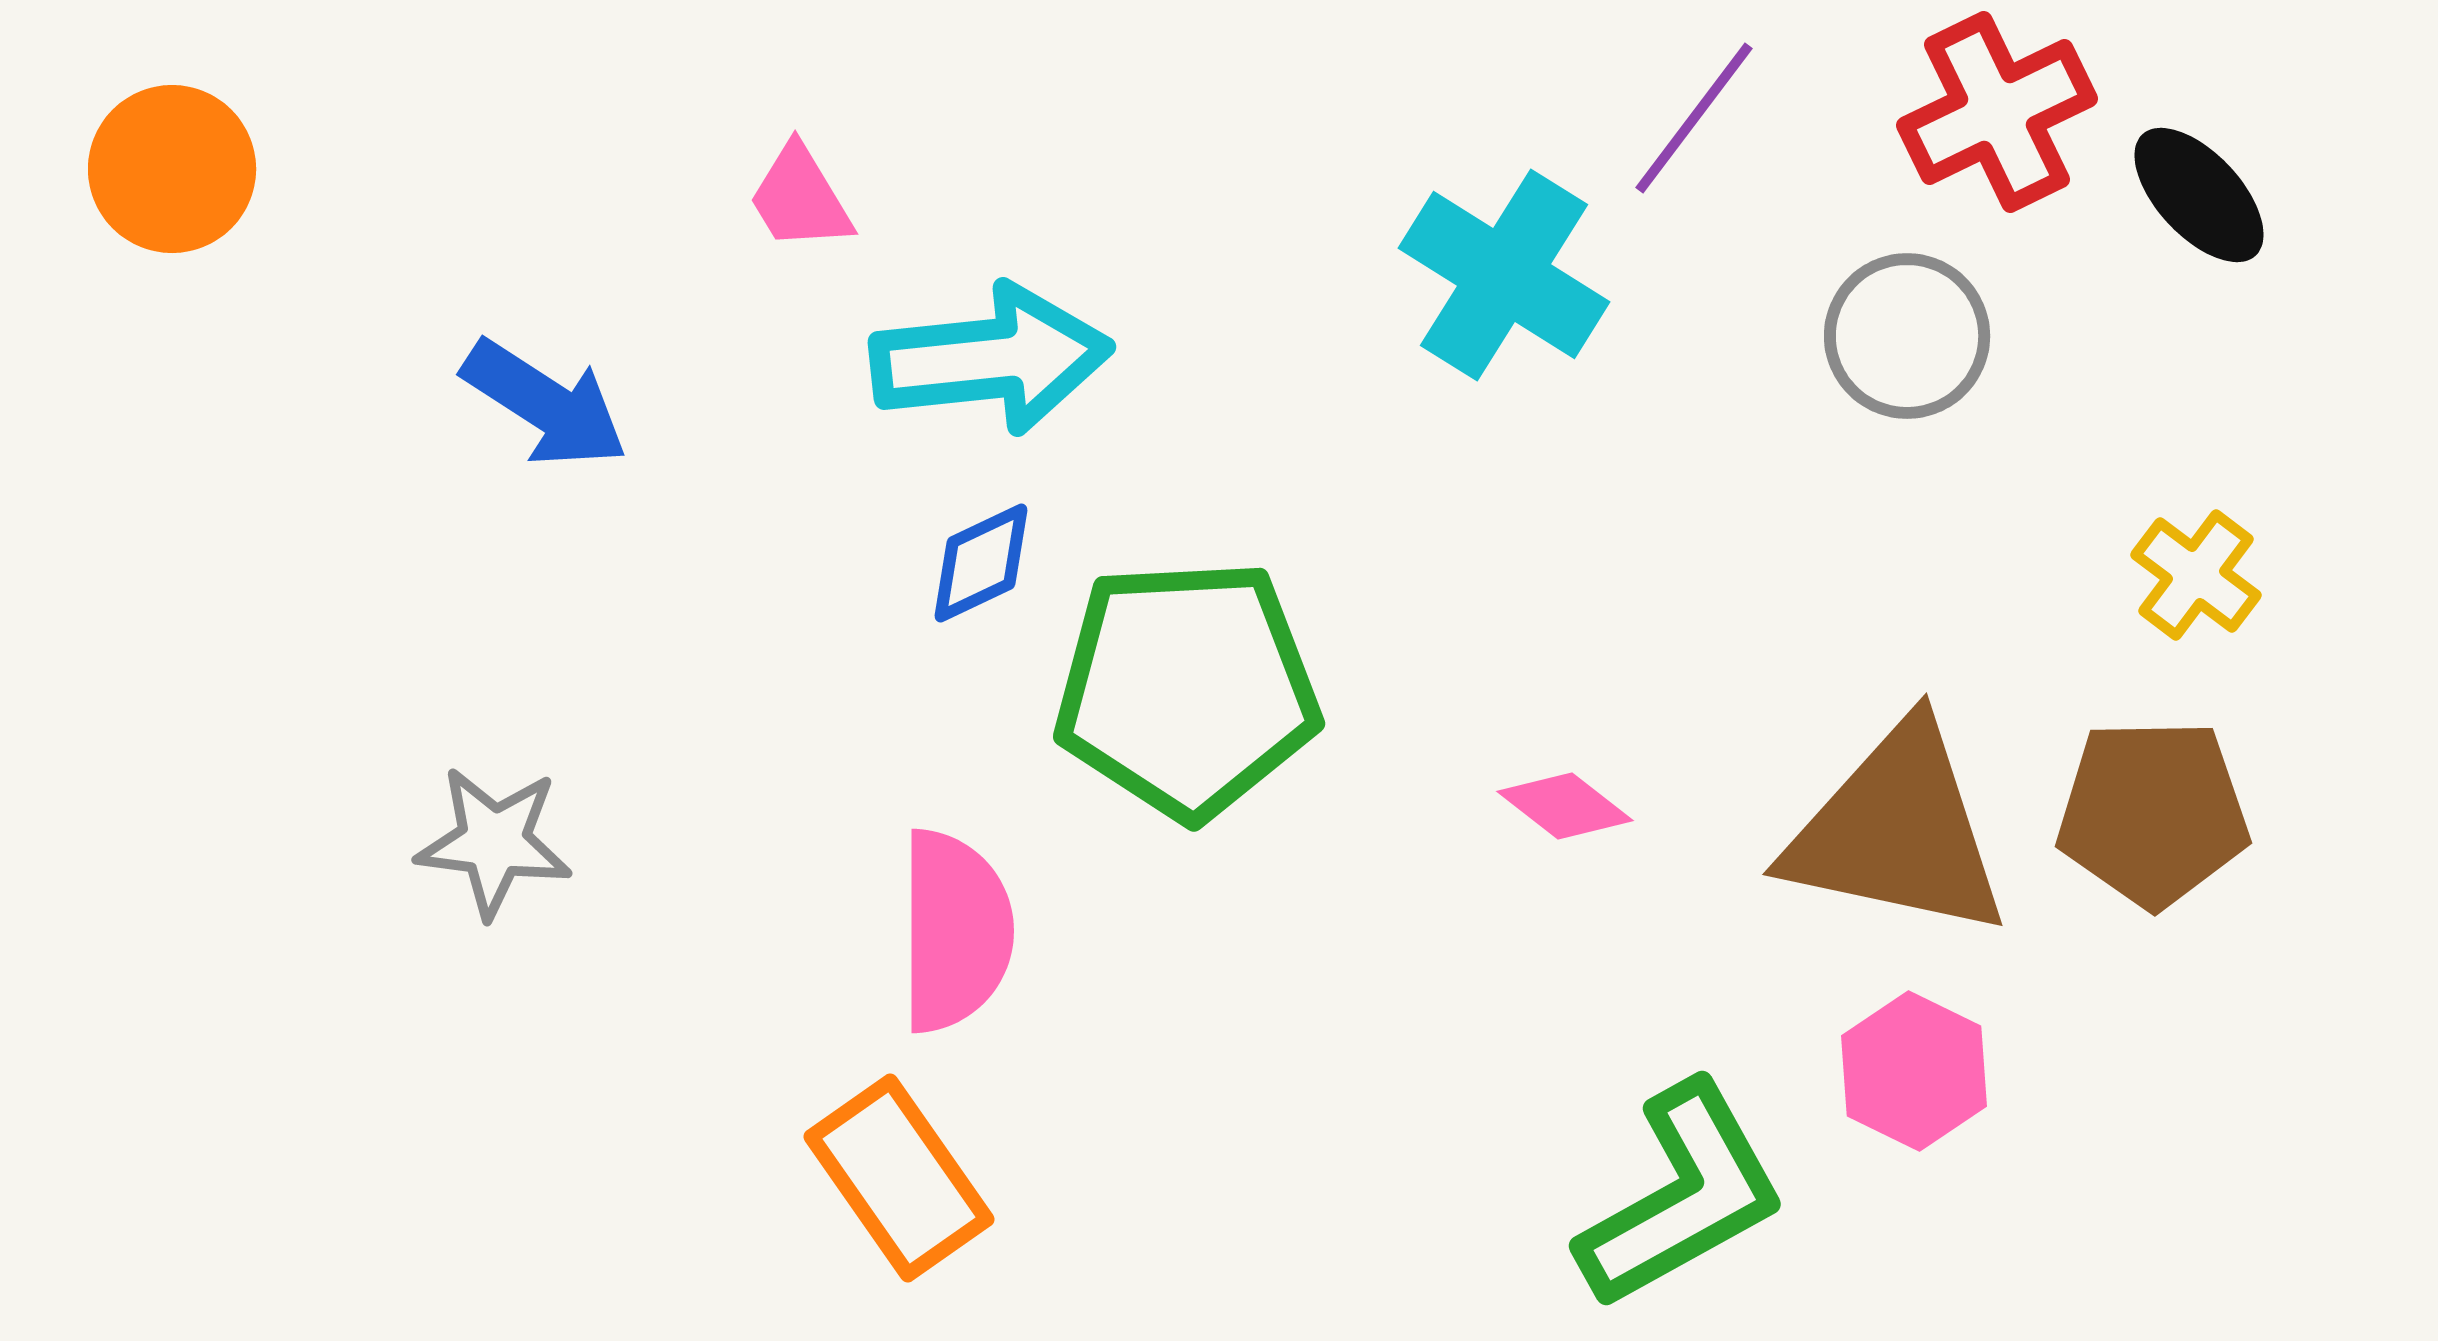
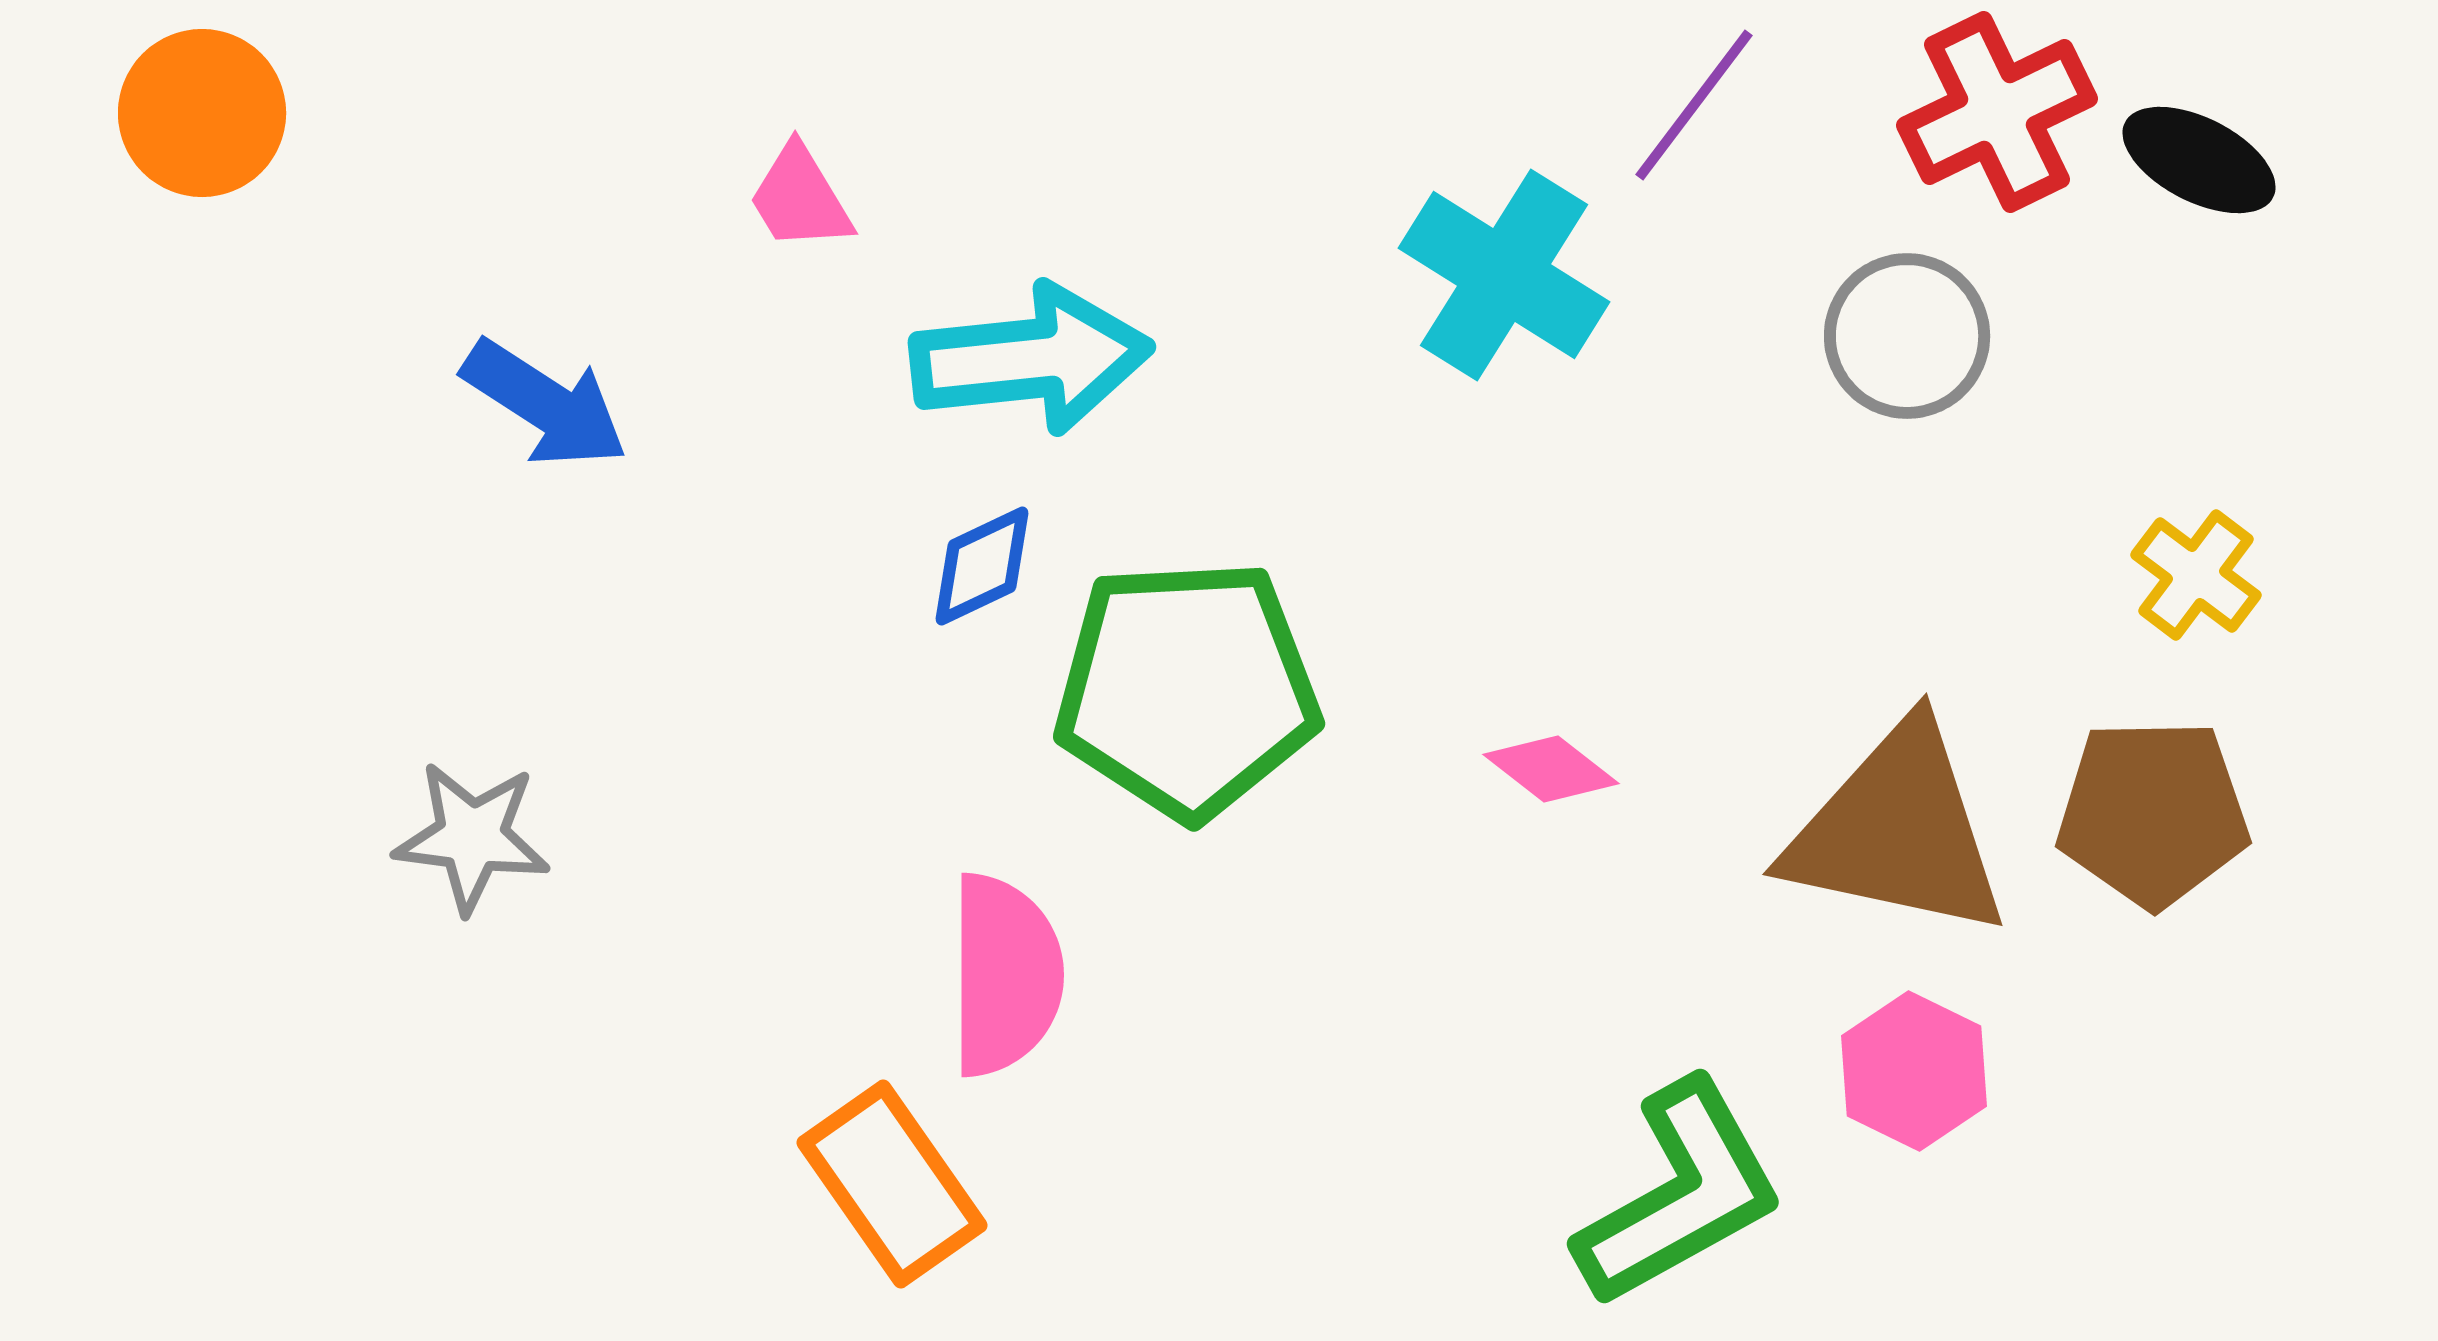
purple line: moved 13 px up
orange circle: moved 30 px right, 56 px up
black ellipse: moved 35 px up; rotated 20 degrees counterclockwise
cyan arrow: moved 40 px right
blue diamond: moved 1 px right, 3 px down
pink diamond: moved 14 px left, 37 px up
gray star: moved 22 px left, 5 px up
pink semicircle: moved 50 px right, 44 px down
orange rectangle: moved 7 px left, 6 px down
green L-shape: moved 2 px left, 2 px up
